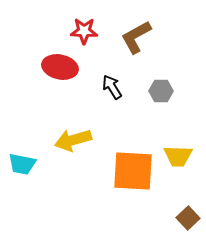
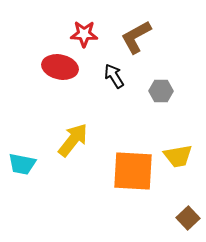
red star: moved 3 px down
black arrow: moved 2 px right, 11 px up
yellow arrow: rotated 144 degrees clockwise
yellow trapezoid: rotated 12 degrees counterclockwise
